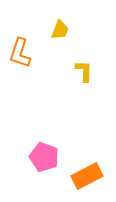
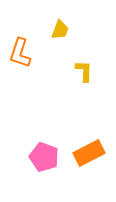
orange rectangle: moved 2 px right, 23 px up
